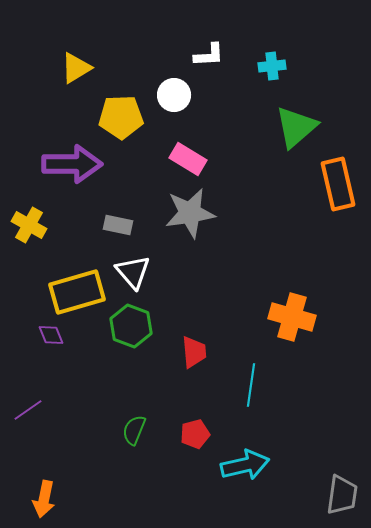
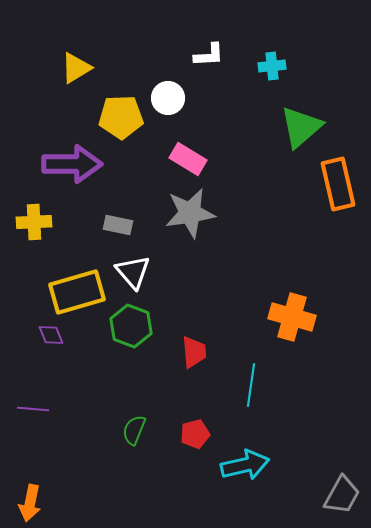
white circle: moved 6 px left, 3 px down
green triangle: moved 5 px right
yellow cross: moved 5 px right, 3 px up; rotated 32 degrees counterclockwise
purple line: moved 5 px right, 1 px up; rotated 40 degrees clockwise
gray trapezoid: rotated 21 degrees clockwise
orange arrow: moved 14 px left, 4 px down
